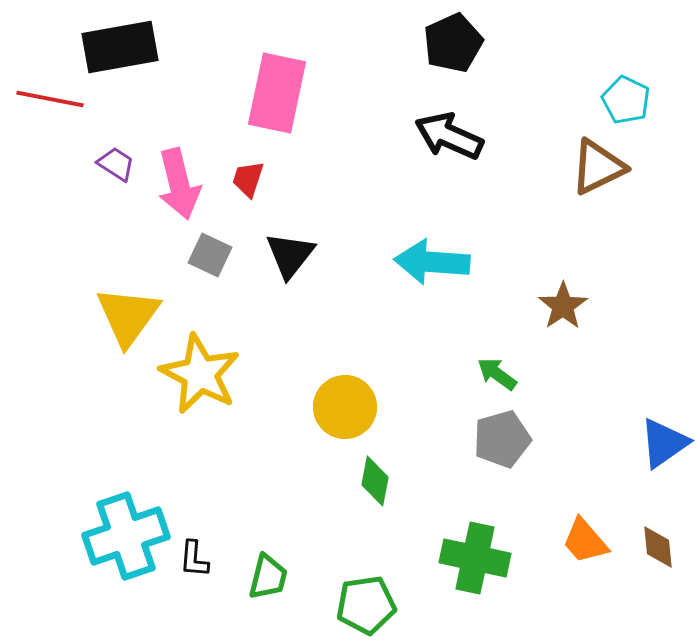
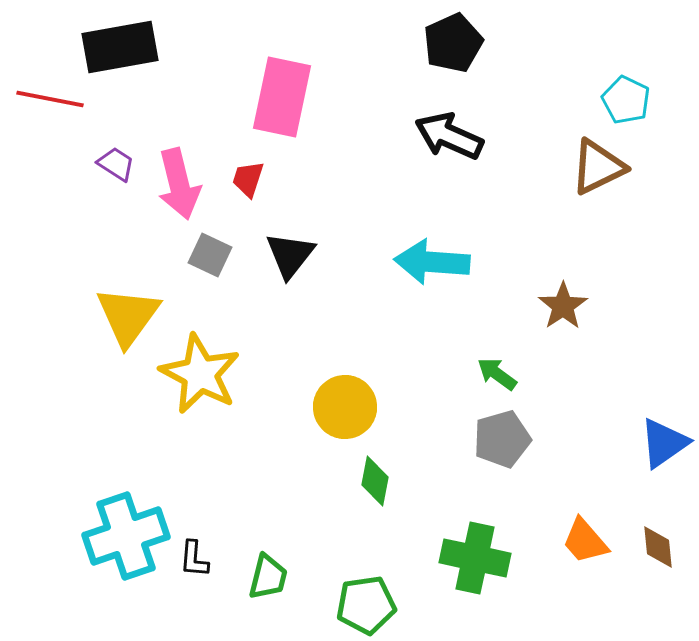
pink rectangle: moved 5 px right, 4 px down
